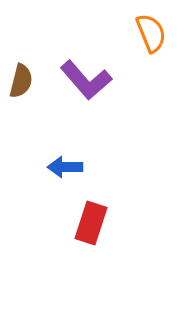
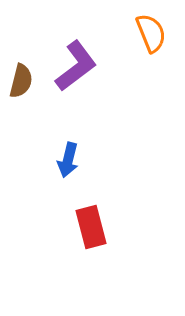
purple L-shape: moved 10 px left, 14 px up; rotated 86 degrees counterclockwise
blue arrow: moved 3 px right, 7 px up; rotated 76 degrees counterclockwise
red rectangle: moved 4 px down; rotated 33 degrees counterclockwise
